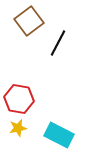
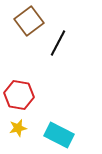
red hexagon: moved 4 px up
